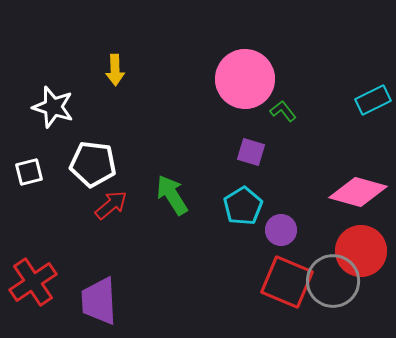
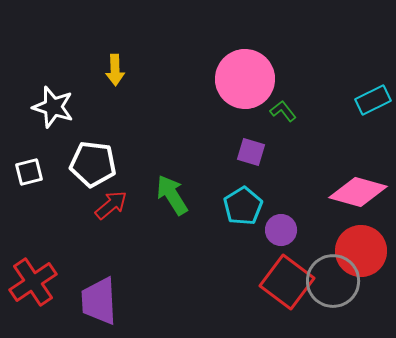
red square: rotated 14 degrees clockwise
